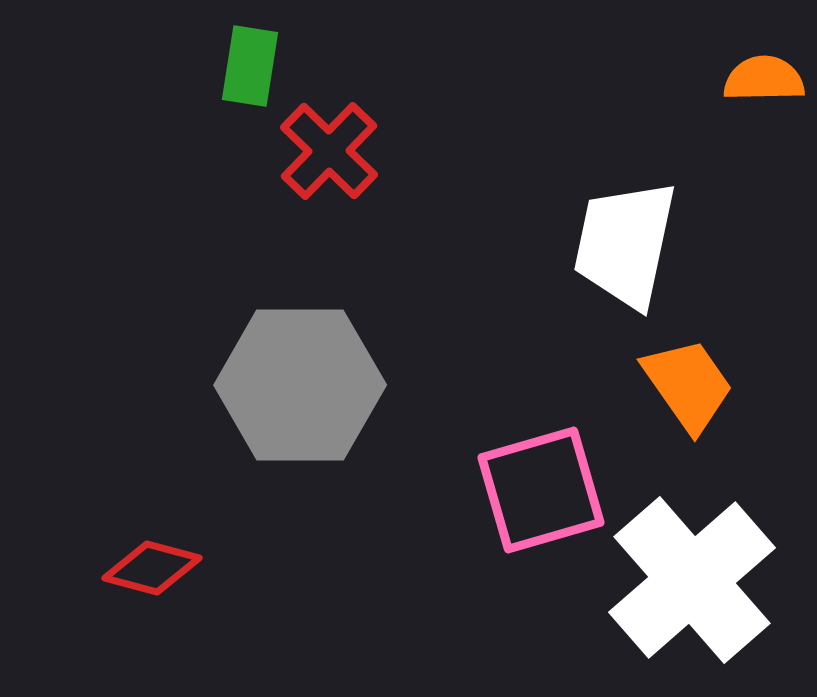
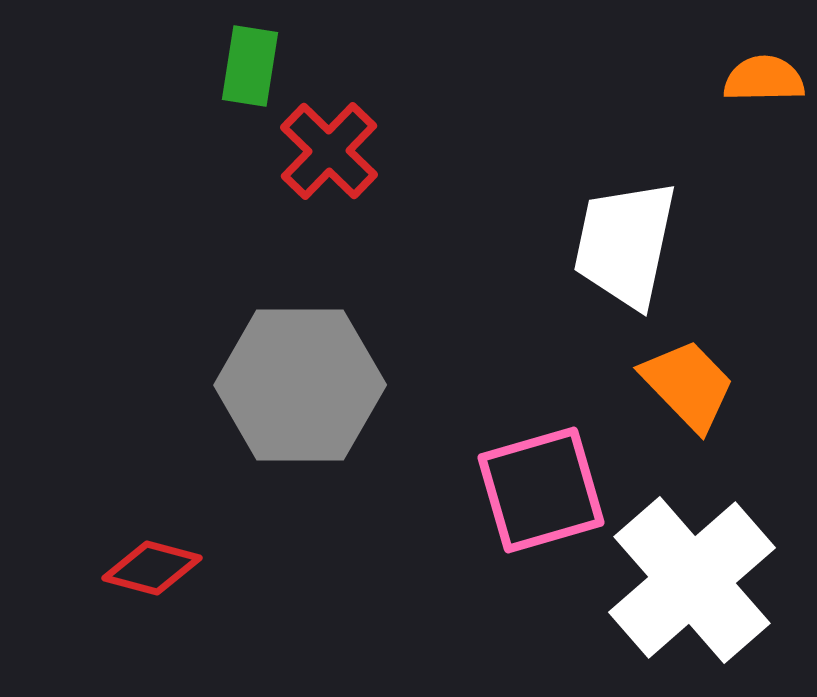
orange trapezoid: rotated 9 degrees counterclockwise
